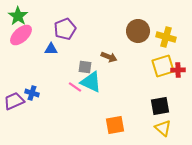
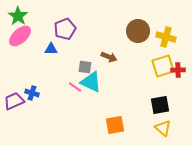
pink ellipse: moved 1 px left, 1 px down
black square: moved 1 px up
